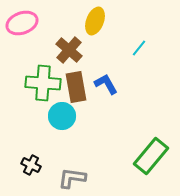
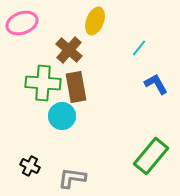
blue L-shape: moved 50 px right
black cross: moved 1 px left, 1 px down
